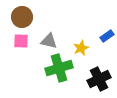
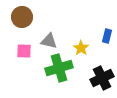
blue rectangle: rotated 40 degrees counterclockwise
pink square: moved 3 px right, 10 px down
yellow star: rotated 14 degrees counterclockwise
black cross: moved 3 px right, 1 px up
